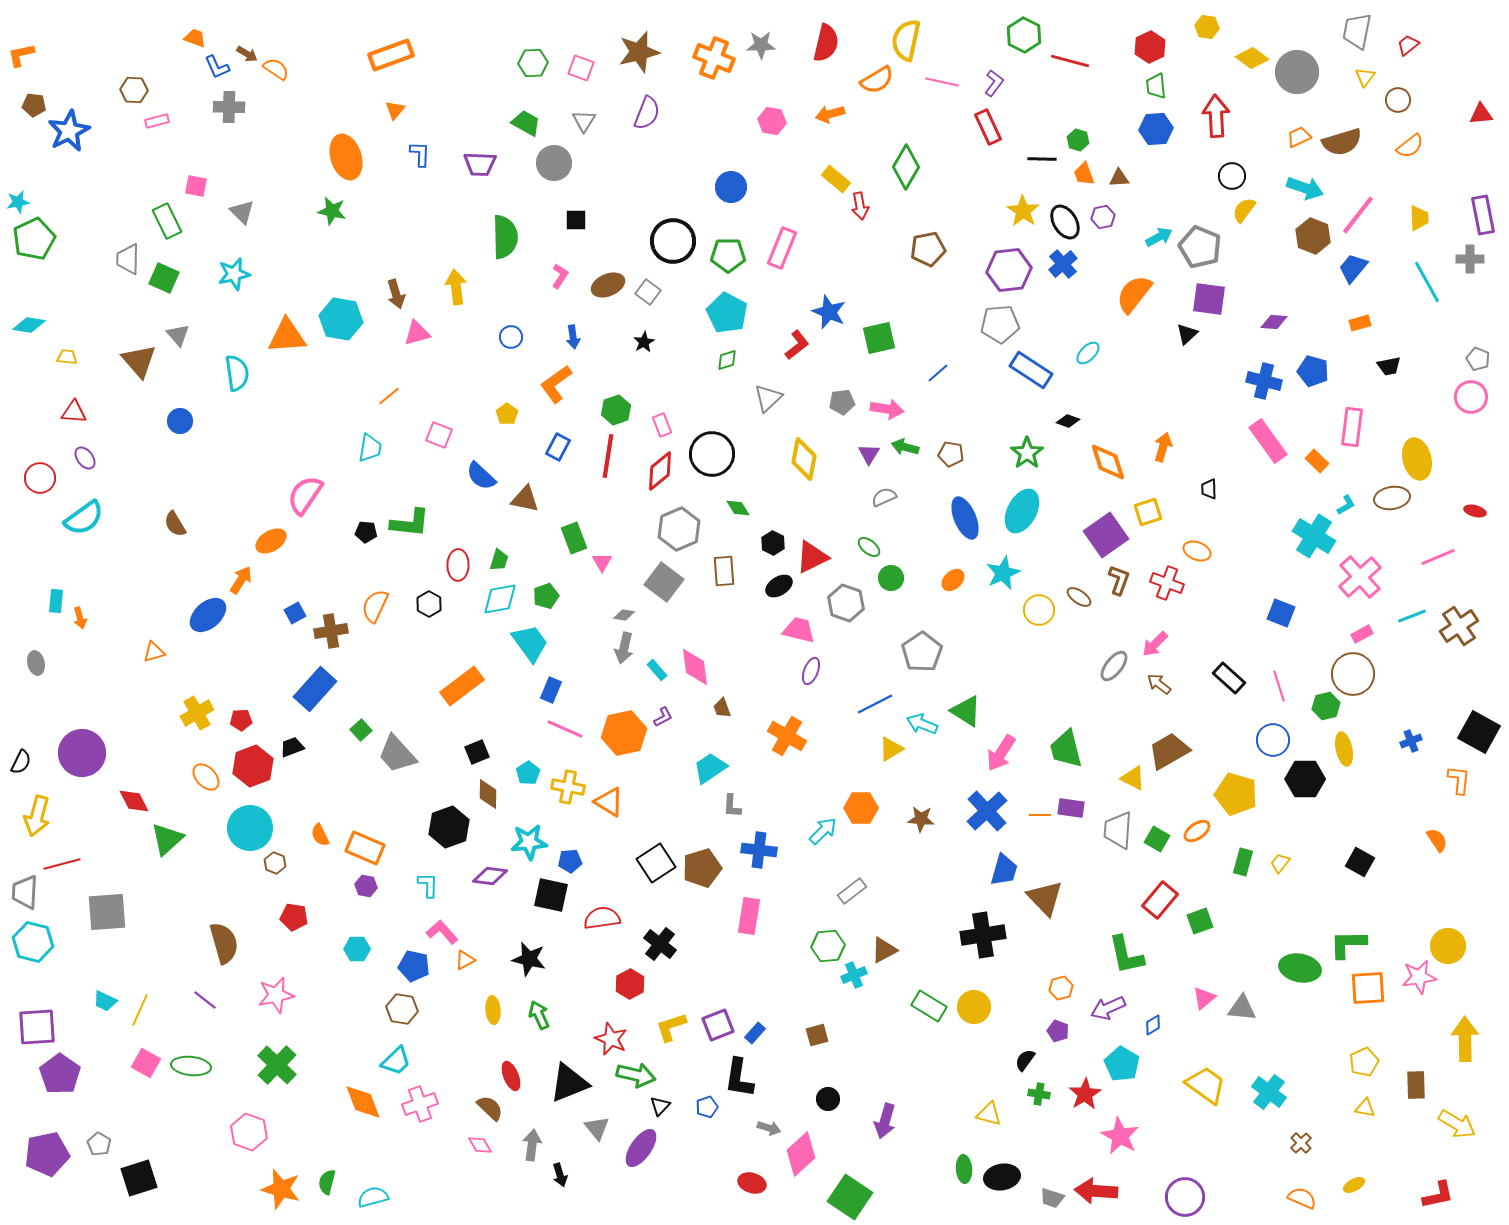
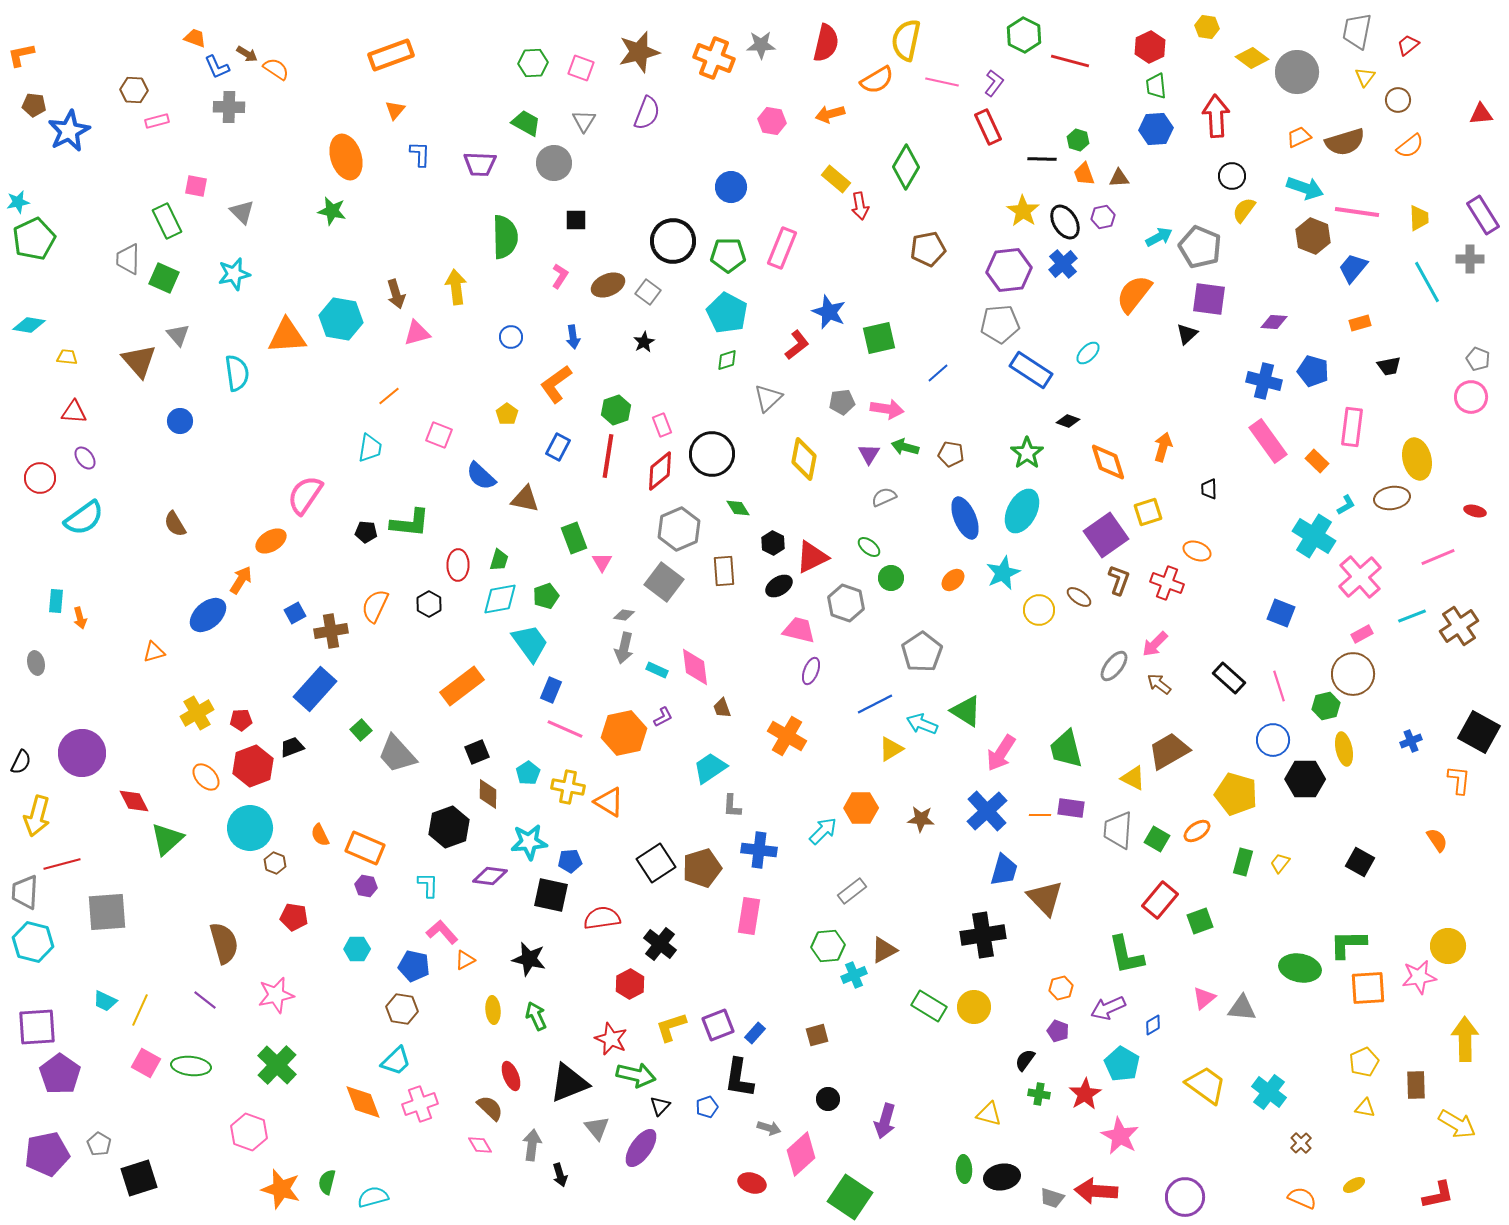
brown semicircle at (1342, 142): moved 3 px right
pink line at (1358, 215): moved 1 px left, 3 px up; rotated 60 degrees clockwise
purple rectangle at (1483, 215): rotated 21 degrees counterclockwise
cyan rectangle at (657, 670): rotated 25 degrees counterclockwise
green arrow at (539, 1015): moved 3 px left, 1 px down
